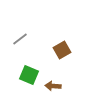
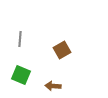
gray line: rotated 49 degrees counterclockwise
green square: moved 8 px left
